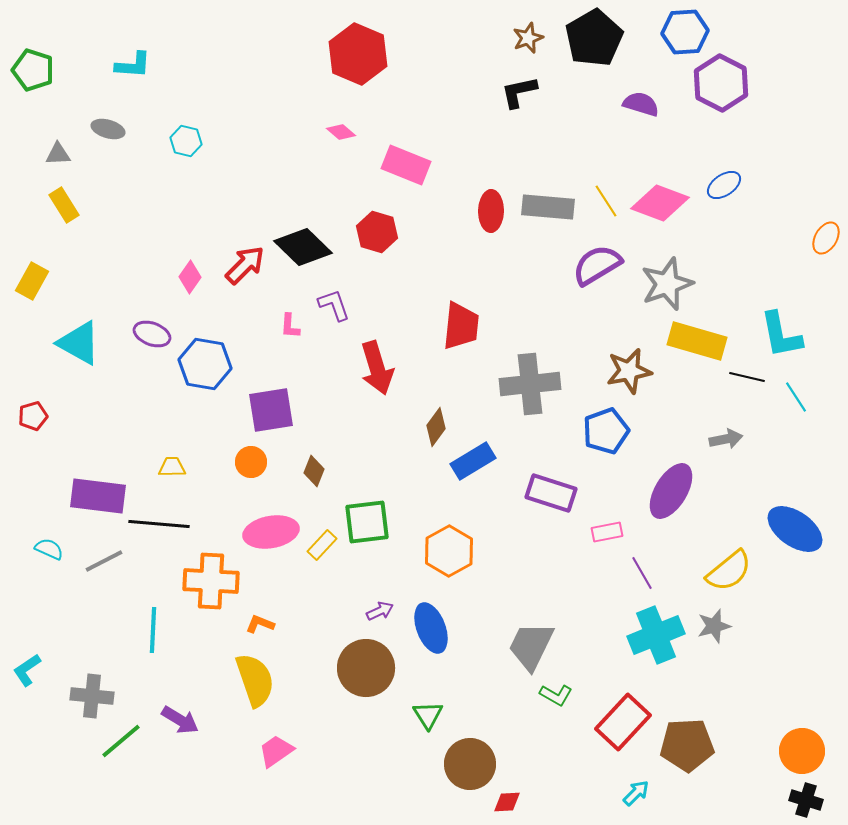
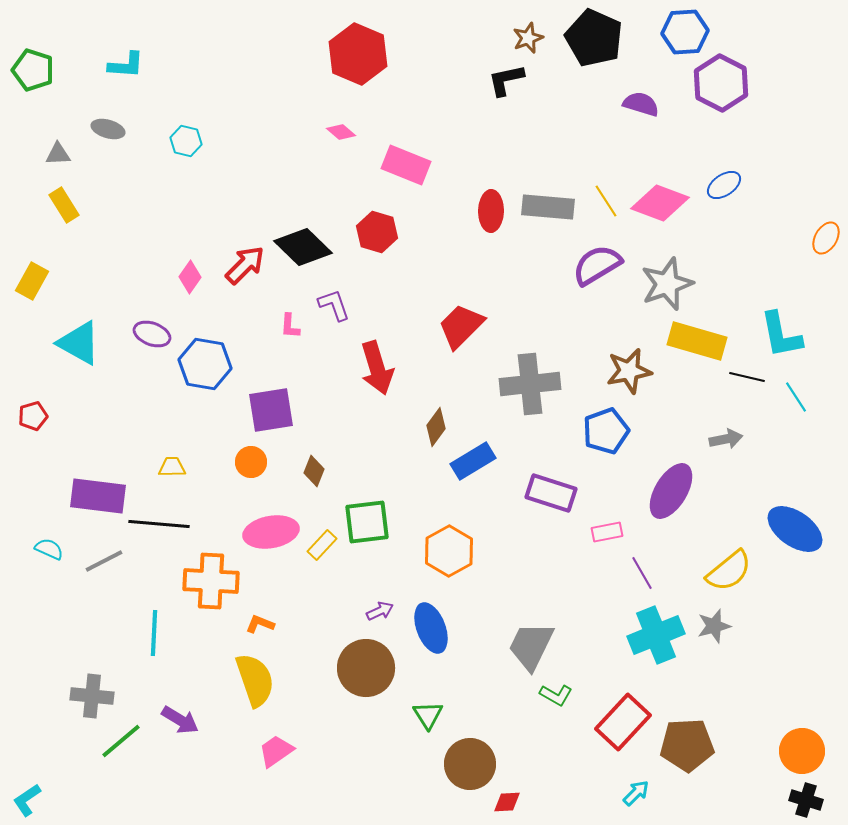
black pentagon at (594, 38): rotated 18 degrees counterclockwise
cyan L-shape at (133, 65): moved 7 px left
black L-shape at (519, 92): moved 13 px left, 12 px up
red trapezoid at (461, 326): rotated 141 degrees counterclockwise
cyan line at (153, 630): moved 1 px right, 3 px down
cyan L-shape at (27, 670): moved 130 px down
